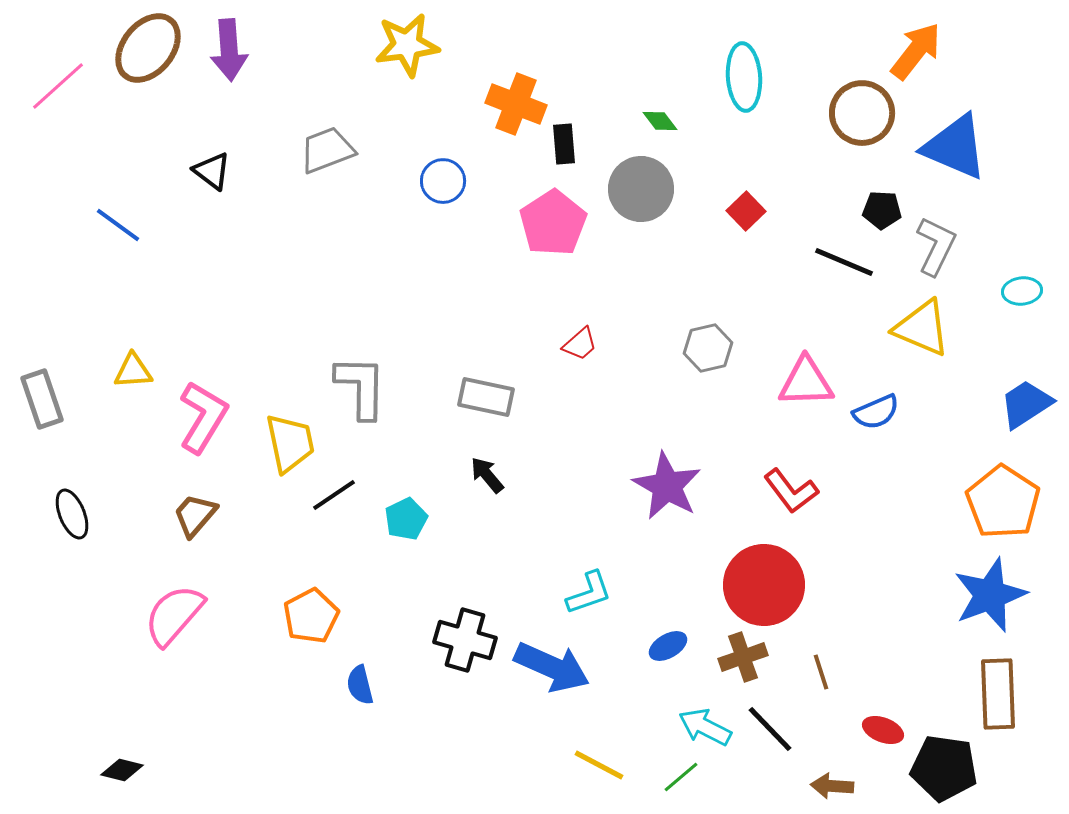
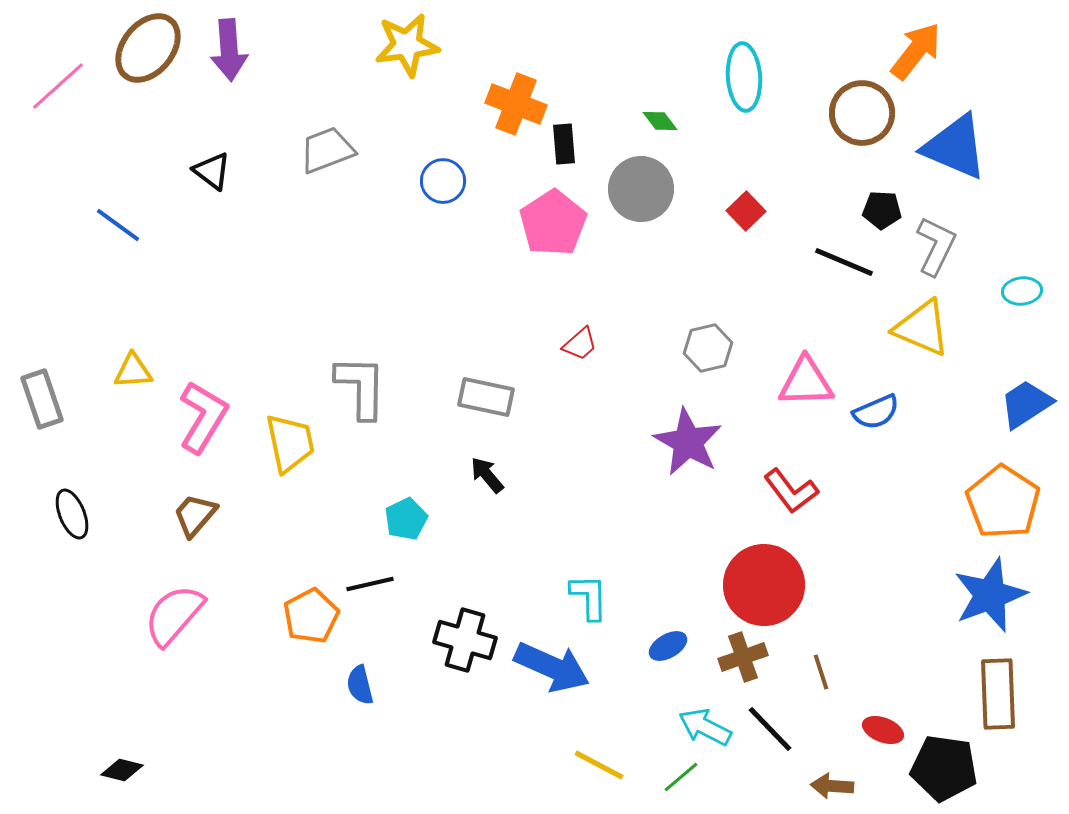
purple star at (667, 486): moved 21 px right, 44 px up
black line at (334, 495): moved 36 px right, 89 px down; rotated 21 degrees clockwise
cyan L-shape at (589, 593): moved 4 px down; rotated 72 degrees counterclockwise
